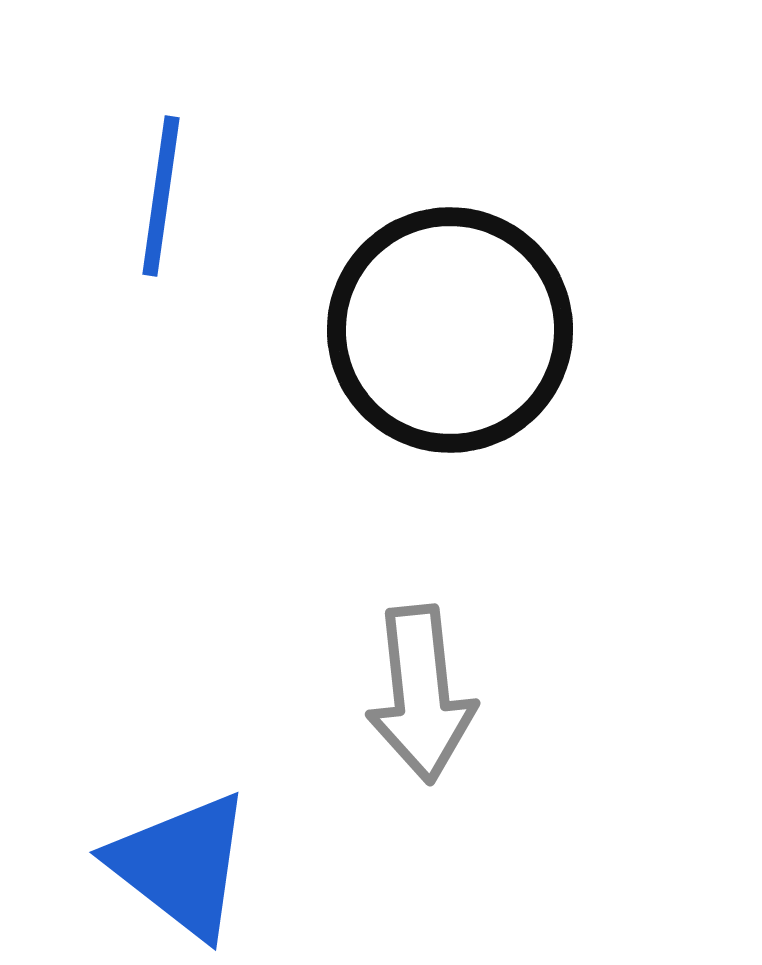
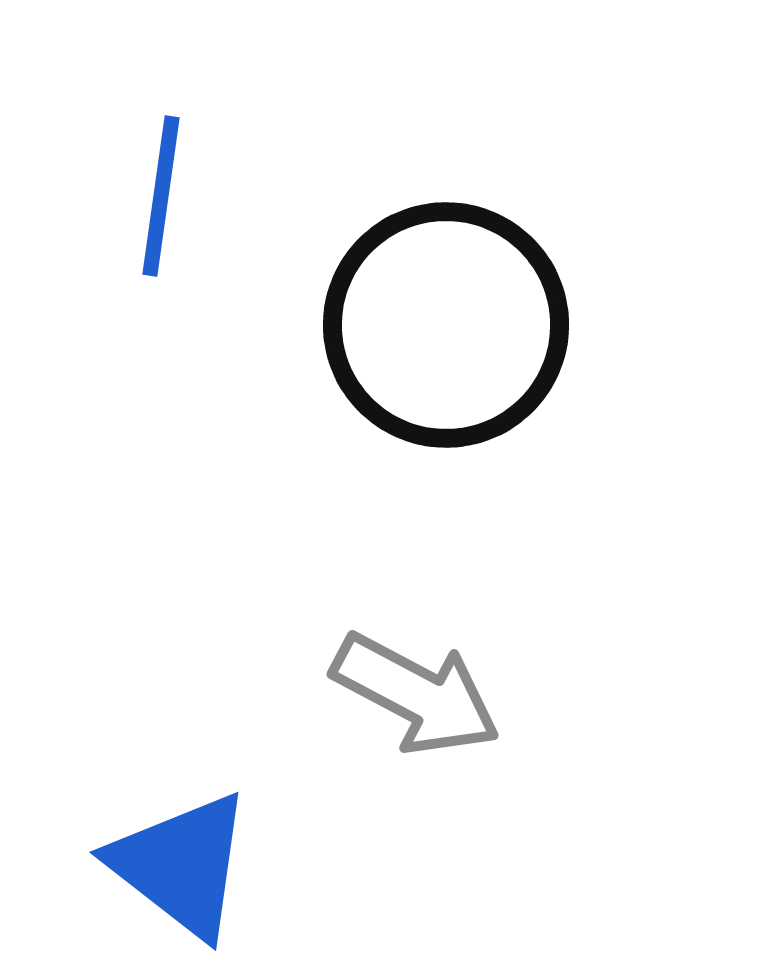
black circle: moved 4 px left, 5 px up
gray arrow: moved 5 px left; rotated 56 degrees counterclockwise
